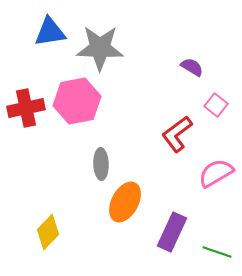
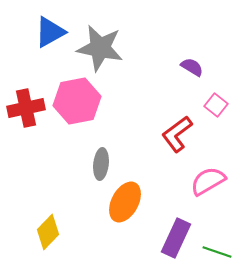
blue triangle: rotated 20 degrees counterclockwise
gray star: rotated 9 degrees clockwise
gray ellipse: rotated 8 degrees clockwise
pink semicircle: moved 8 px left, 8 px down
purple rectangle: moved 4 px right, 6 px down
